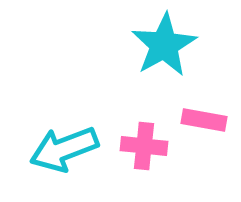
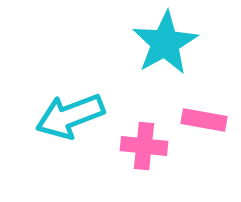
cyan star: moved 1 px right, 2 px up
cyan arrow: moved 6 px right, 33 px up
